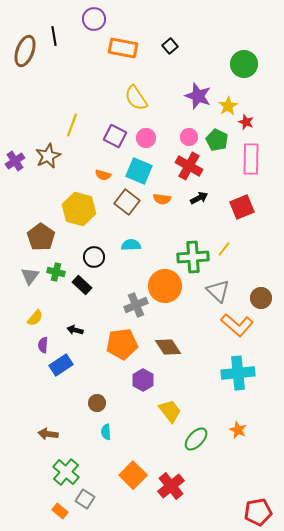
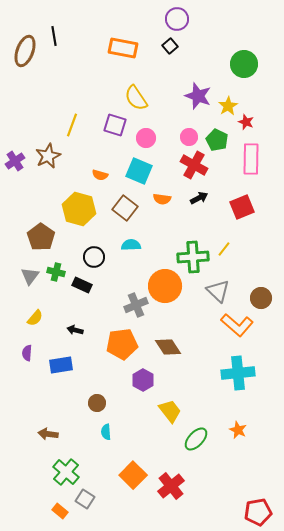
purple circle at (94, 19): moved 83 px right
purple square at (115, 136): moved 11 px up; rotated 10 degrees counterclockwise
red cross at (189, 166): moved 5 px right, 1 px up
orange semicircle at (103, 175): moved 3 px left
brown square at (127, 202): moved 2 px left, 6 px down
black rectangle at (82, 285): rotated 18 degrees counterclockwise
purple semicircle at (43, 345): moved 16 px left, 8 px down
blue rectangle at (61, 365): rotated 25 degrees clockwise
